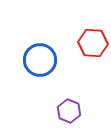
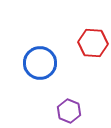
blue circle: moved 3 px down
